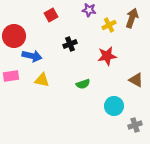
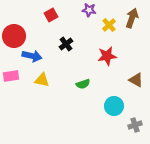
yellow cross: rotated 16 degrees counterclockwise
black cross: moved 4 px left; rotated 16 degrees counterclockwise
